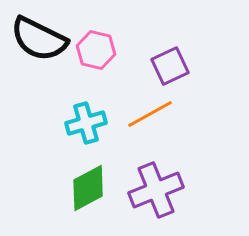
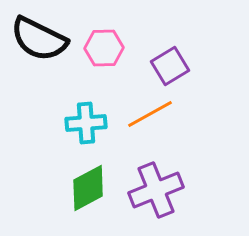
pink hexagon: moved 8 px right, 2 px up; rotated 15 degrees counterclockwise
purple square: rotated 6 degrees counterclockwise
cyan cross: rotated 12 degrees clockwise
